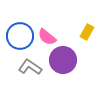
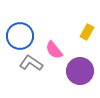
pink semicircle: moved 7 px right, 13 px down; rotated 12 degrees clockwise
purple circle: moved 17 px right, 11 px down
gray L-shape: moved 1 px right, 4 px up
